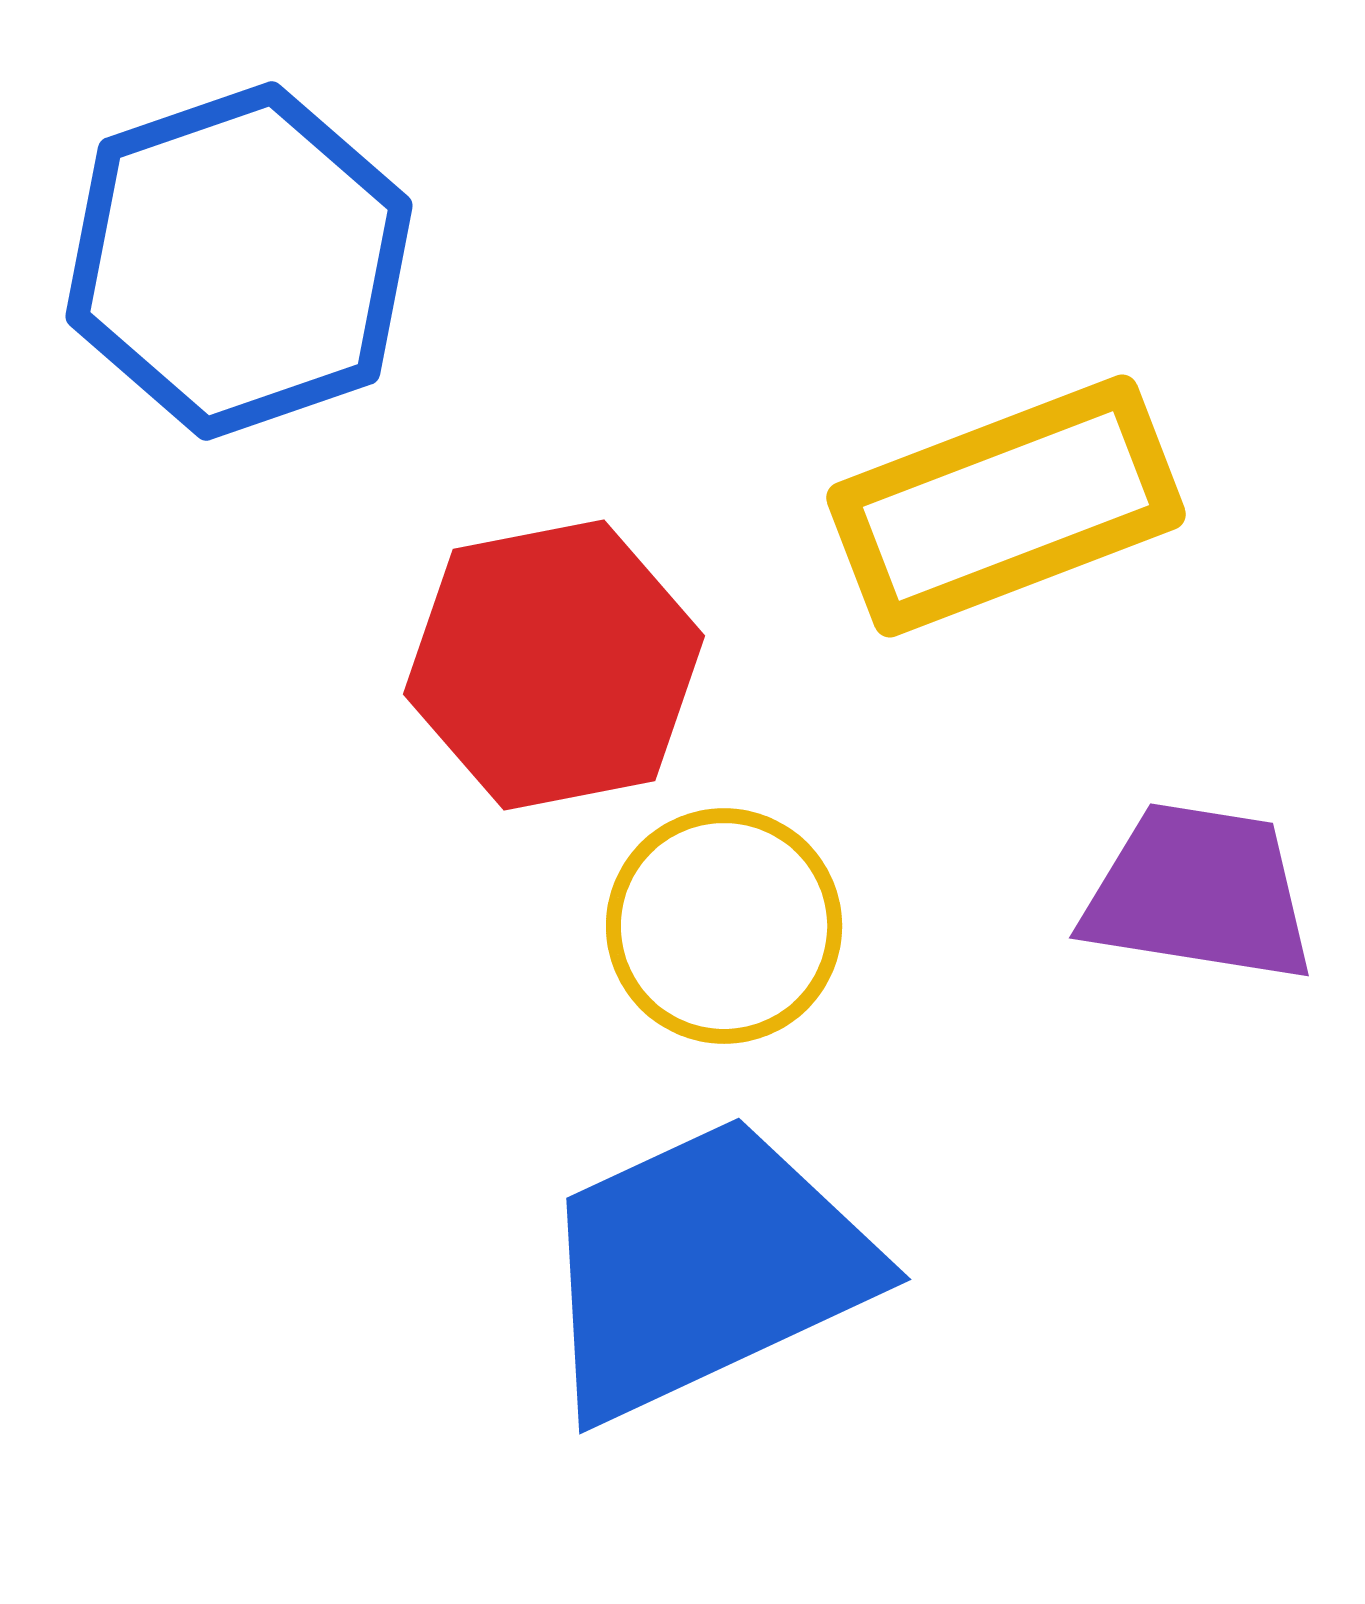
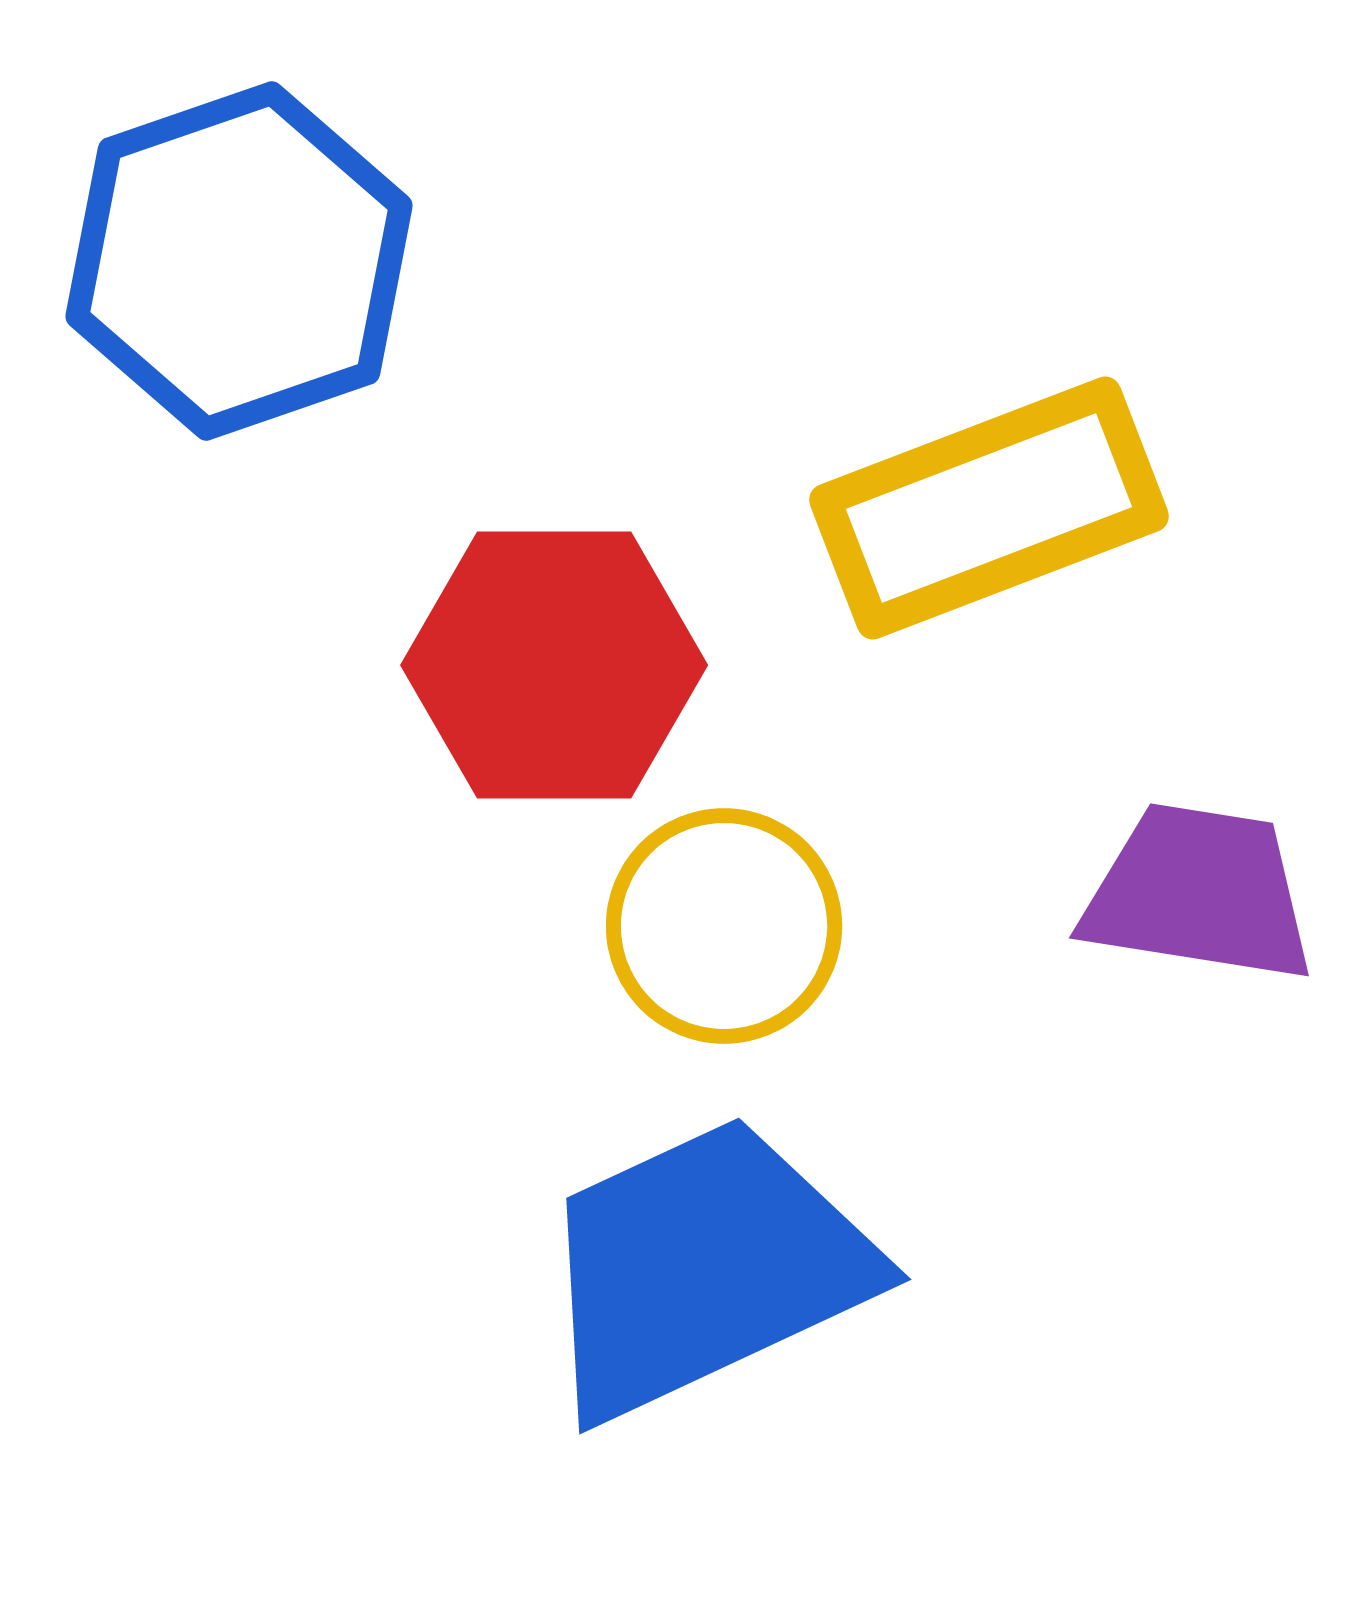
yellow rectangle: moved 17 px left, 2 px down
red hexagon: rotated 11 degrees clockwise
